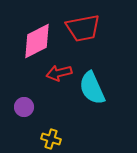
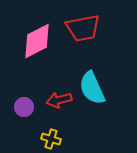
red arrow: moved 27 px down
